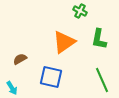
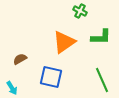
green L-shape: moved 2 px right, 2 px up; rotated 100 degrees counterclockwise
